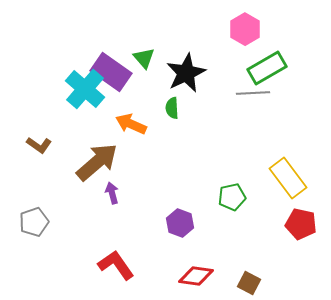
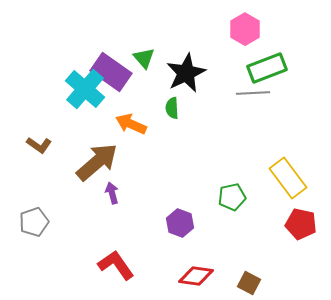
green rectangle: rotated 9 degrees clockwise
